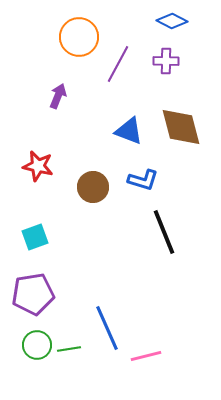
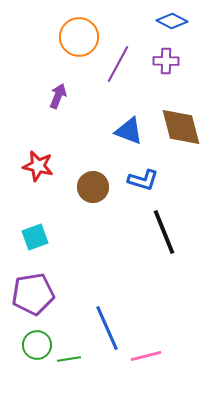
green line: moved 10 px down
